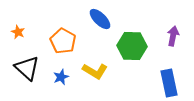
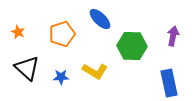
orange pentagon: moved 1 px left, 7 px up; rotated 25 degrees clockwise
blue star: rotated 21 degrees clockwise
